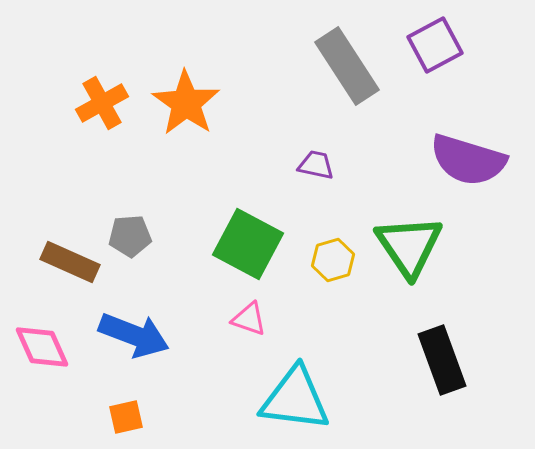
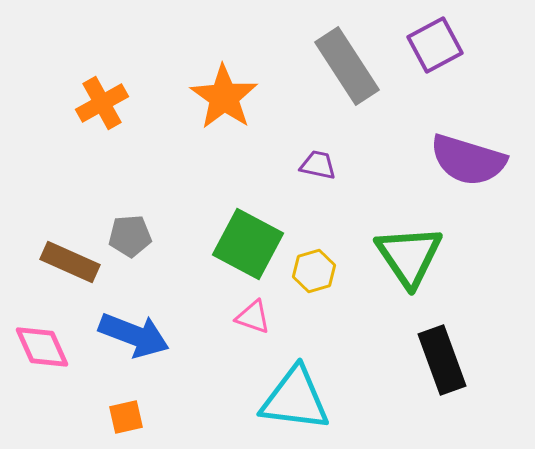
orange star: moved 38 px right, 6 px up
purple trapezoid: moved 2 px right
green triangle: moved 10 px down
yellow hexagon: moved 19 px left, 11 px down
pink triangle: moved 4 px right, 2 px up
